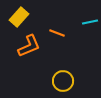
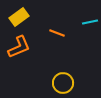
yellow rectangle: rotated 12 degrees clockwise
orange L-shape: moved 10 px left, 1 px down
yellow circle: moved 2 px down
